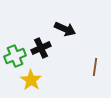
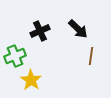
black arrow: moved 13 px right; rotated 20 degrees clockwise
black cross: moved 1 px left, 17 px up
brown line: moved 4 px left, 11 px up
